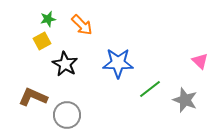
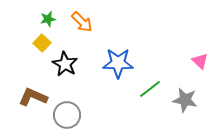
orange arrow: moved 3 px up
yellow square: moved 2 px down; rotated 18 degrees counterclockwise
gray star: rotated 10 degrees counterclockwise
